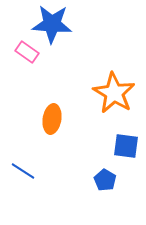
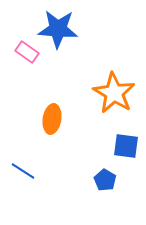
blue star: moved 6 px right, 5 px down
